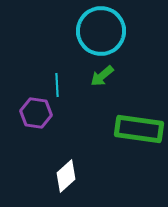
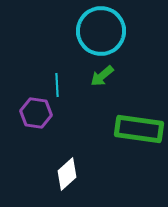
white diamond: moved 1 px right, 2 px up
